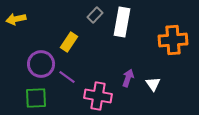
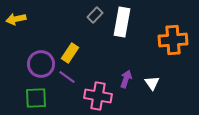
yellow rectangle: moved 1 px right, 11 px down
purple arrow: moved 2 px left, 1 px down
white triangle: moved 1 px left, 1 px up
